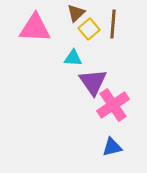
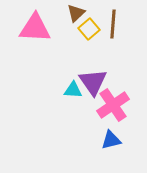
cyan triangle: moved 32 px down
blue triangle: moved 1 px left, 7 px up
